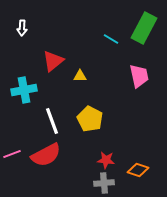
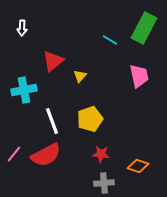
cyan line: moved 1 px left, 1 px down
yellow triangle: rotated 48 degrees counterclockwise
yellow pentagon: rotated 25 degrees clockwise
pink line: moved 2 px right; rotated 30 degrees counterclockwise
red star: moved 5 px left, 6 px up
orange diamond: moved 4 px up
